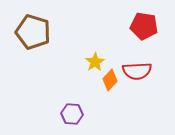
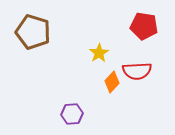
yellow star: moved 4 px right, 9 px up
orange diamond: moved 2 px right, 2 px down
purple hexagon: rotated 10 degrees counterclockwise
